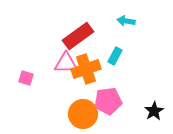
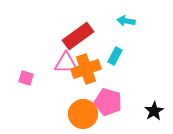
pink pentagon: moved 1 px down; rotated 24 degrees clockwise
